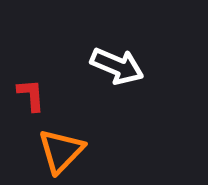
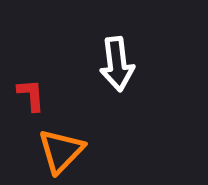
white arrow: moved 2 px up; rotated 60 degrees clockwise
